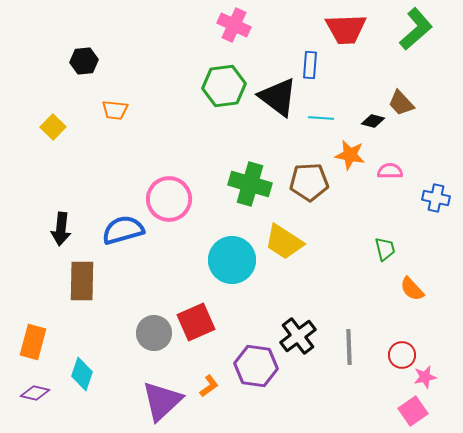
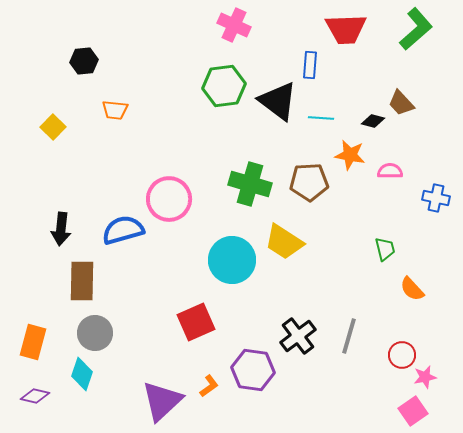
black triangle: moved 4 px down
gray circle: moved 59 px left
gray line: moved 11 px up; rotated 18 degrees clockwise
purple hexagon: moved 3 px left, 4 px down
purple diamond: moved 3 px down
